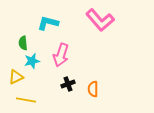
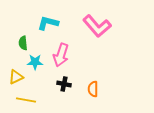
pink L-shape: moved 3 px left, 6 px down
cyan star: moved 3 px right, 1 px down; rotated 14 degrees clockwise
black cross: moved 4 px left; rotated 32 degrees clockwise
